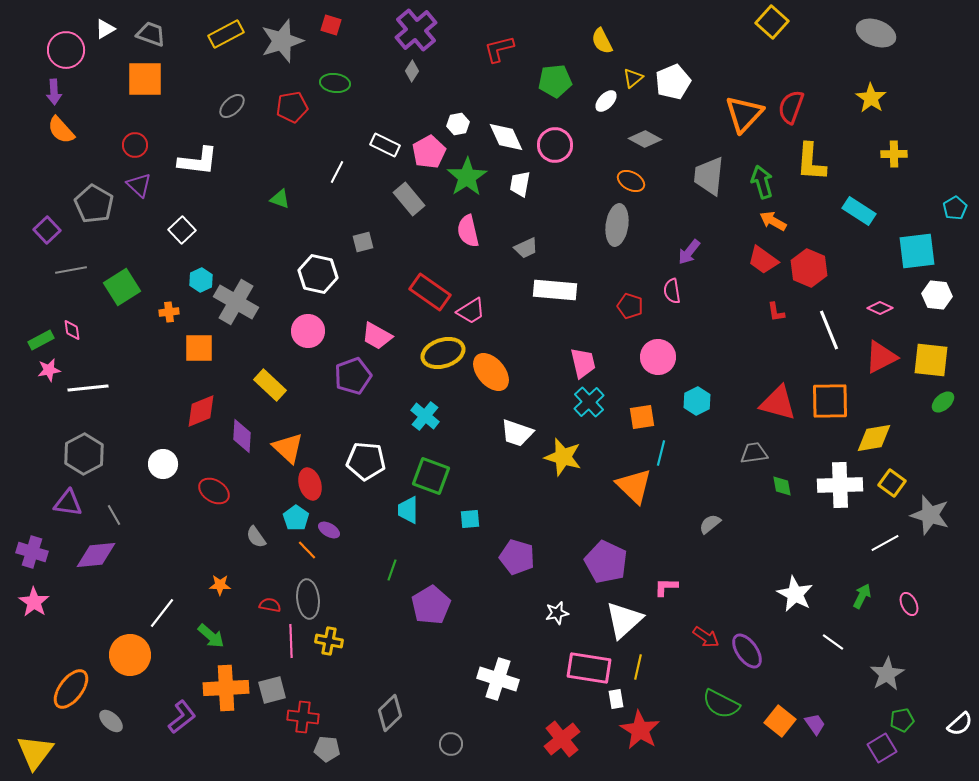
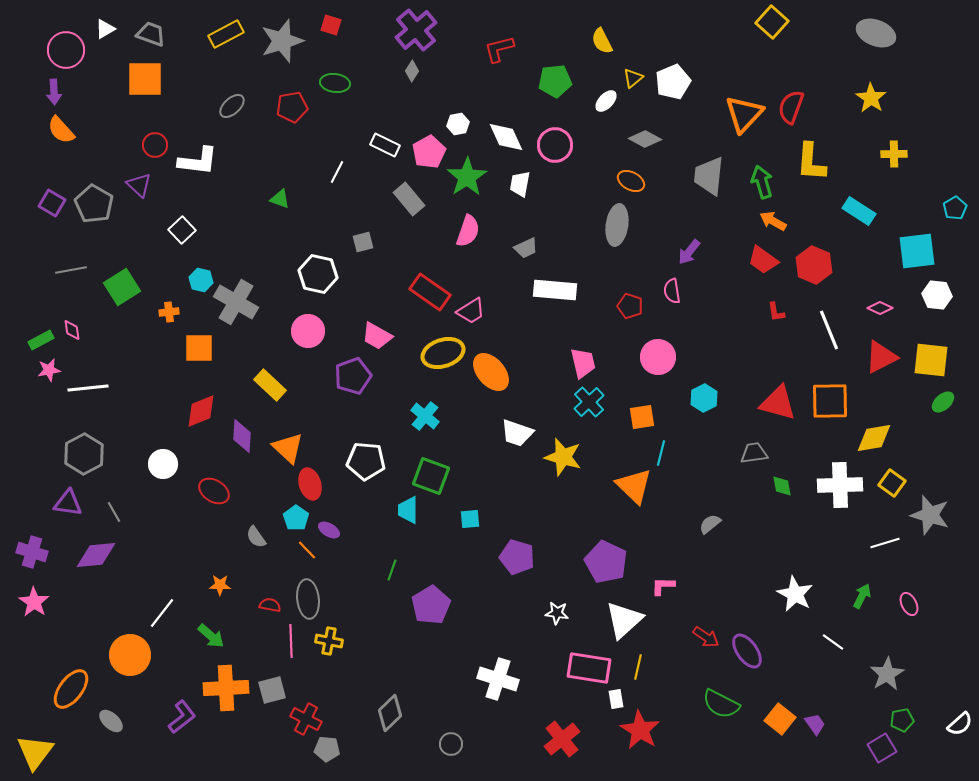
red circle at (135, 145): moved 20 px right
purple square at (47, 230): moved 5 px right, 27 px up; rotated 16 degrees counterclockwise
pink semicircle at (468, 231): rotated 148 degrees counterclockwise
red hexagon at (809, 268): moved 5 px right, 3 px up
cyan hexagon at (201, 280): rotated 20 degrees counterclockwise
cyan hexagon at (697, 401): moved 7 px right, 3 px up
gray line at (114, 515): moved 3 px up
white line at (885, 543): rotated 12 degrees clockwise
pink L-shape at (666, 587): moved 3 px left, 1 px up
white star at (557, 613): rotated 20 degrees clockwise
red cross at (303, 717): moved 3 px right, 2 px down; rotated 20 degrees clockwise
orange square at (780, 721): moved 2 px up
